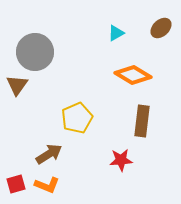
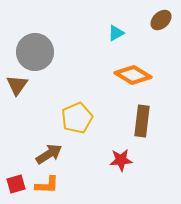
brown ellipse: moved 8 px up
orange L-shape: rotated 20 degrees counterclockwise
